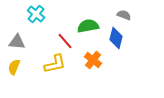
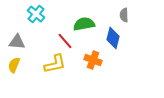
gray semicircle: rotated 112 degrees counterclockwise
green semicircle: moved 4 px left, 2 px up
blue diamond: moved 3 px left
orange cross: rotated 18 degrees counterclockwise
yellow semicircle: moved 2 px up
